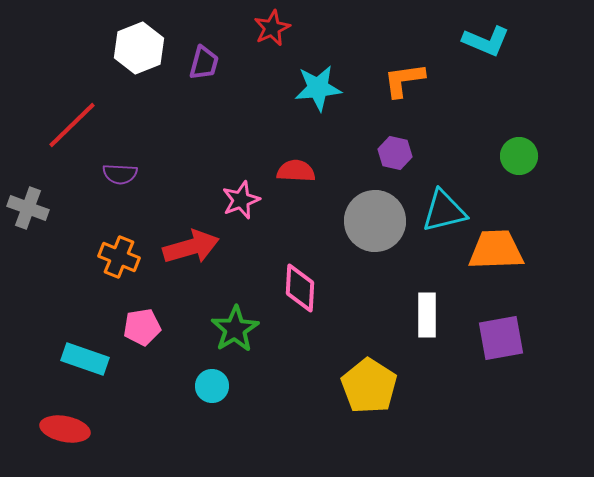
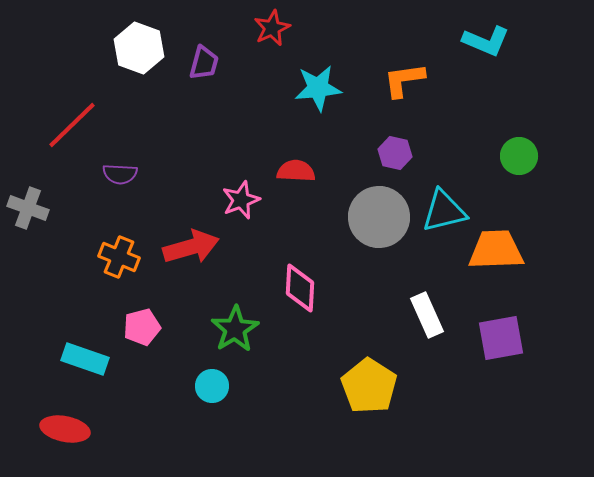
white hexagon: rotated 18 degrees counterclockwise
gray circle: moved 4 px right, 4 px up
white rectangle: rotated 24 degrees counterclockwise
pink pentagon: rotated 6 degrees counterclockwise
